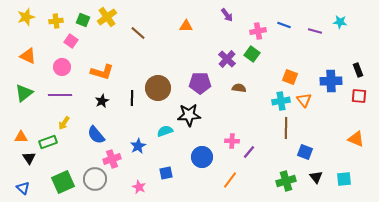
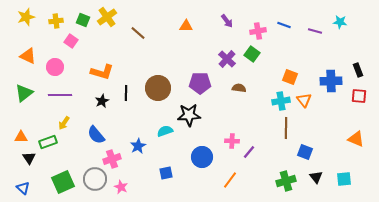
purple arrow at (227, 15): moved 6 px down
pink circle at (62, 67): moved 7 px left
black line at (132, 98): moved 6 px left, 5 px up
pink star at (139, 187): moved 18 px left
